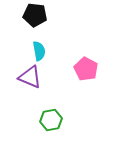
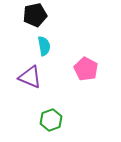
black pentagon: rotated 20 degrees counterclockwise
cyan semicircle: moved 5 px right, 5 px up
green hexagon: rotated 10 degrees counterclockwise
